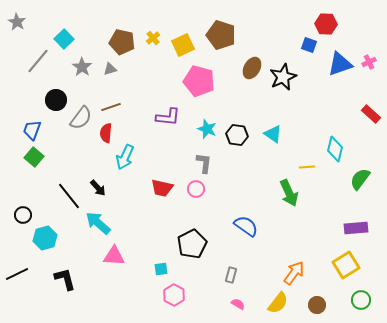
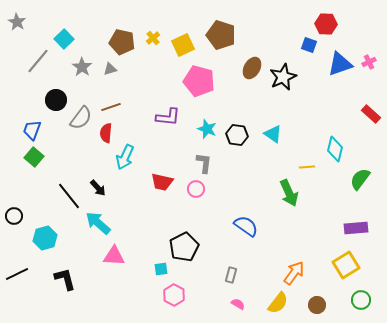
red trapezoid at (162, 188): moved 6 px up
black circle at (23, 215): moved 9 px left, 1 px down
black pentagon at (192, 244): moved 8 px left, 3 px down
